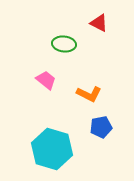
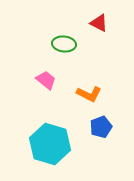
blue pentagon: rotated 10 degrees counterclockwise
cyan hexagon: moved 2 px left, 5 px up
